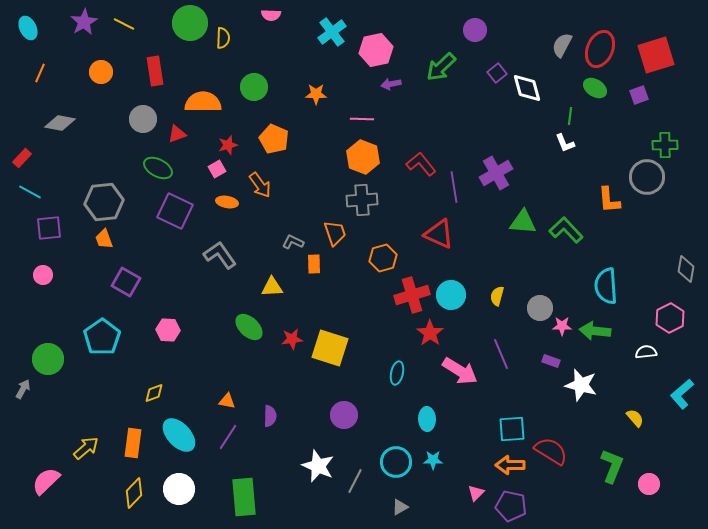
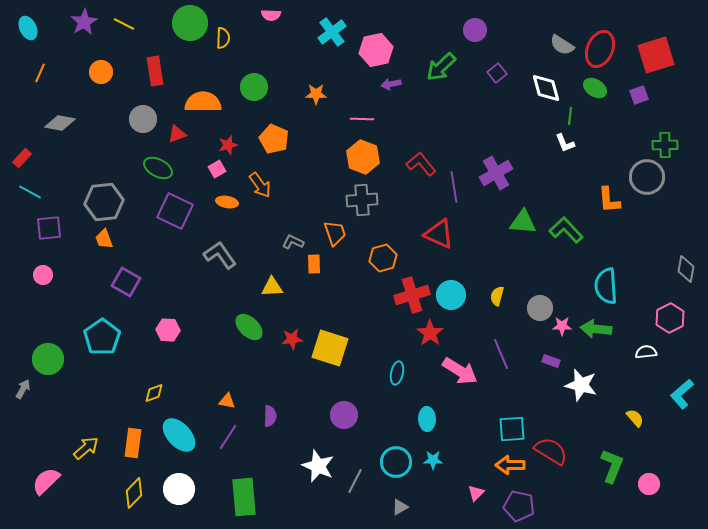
gray semicircle at (562, 45): rotated 85 degrees counterclockwise
white diamond at (527, 88): moved 19 px right
green arrow at (595, 331): moved 1 px right, 2 px up
purple pentagon at (511, 506): moved 8 px right
